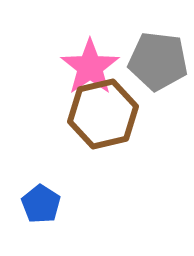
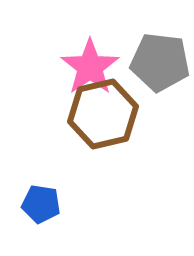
gray pentagon: moved 2 px right, 1 px down
blue pentagon: rotated 24 degrees counterclockwise
